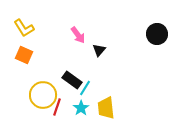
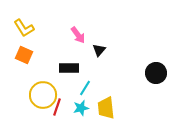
black circle: moved 1 px left, 39 px down
black rectangle: moved 3 px left, 12 px up; rotated 36 degrees counterclockwise
cyan star: rotated 21 degrees clockwise
